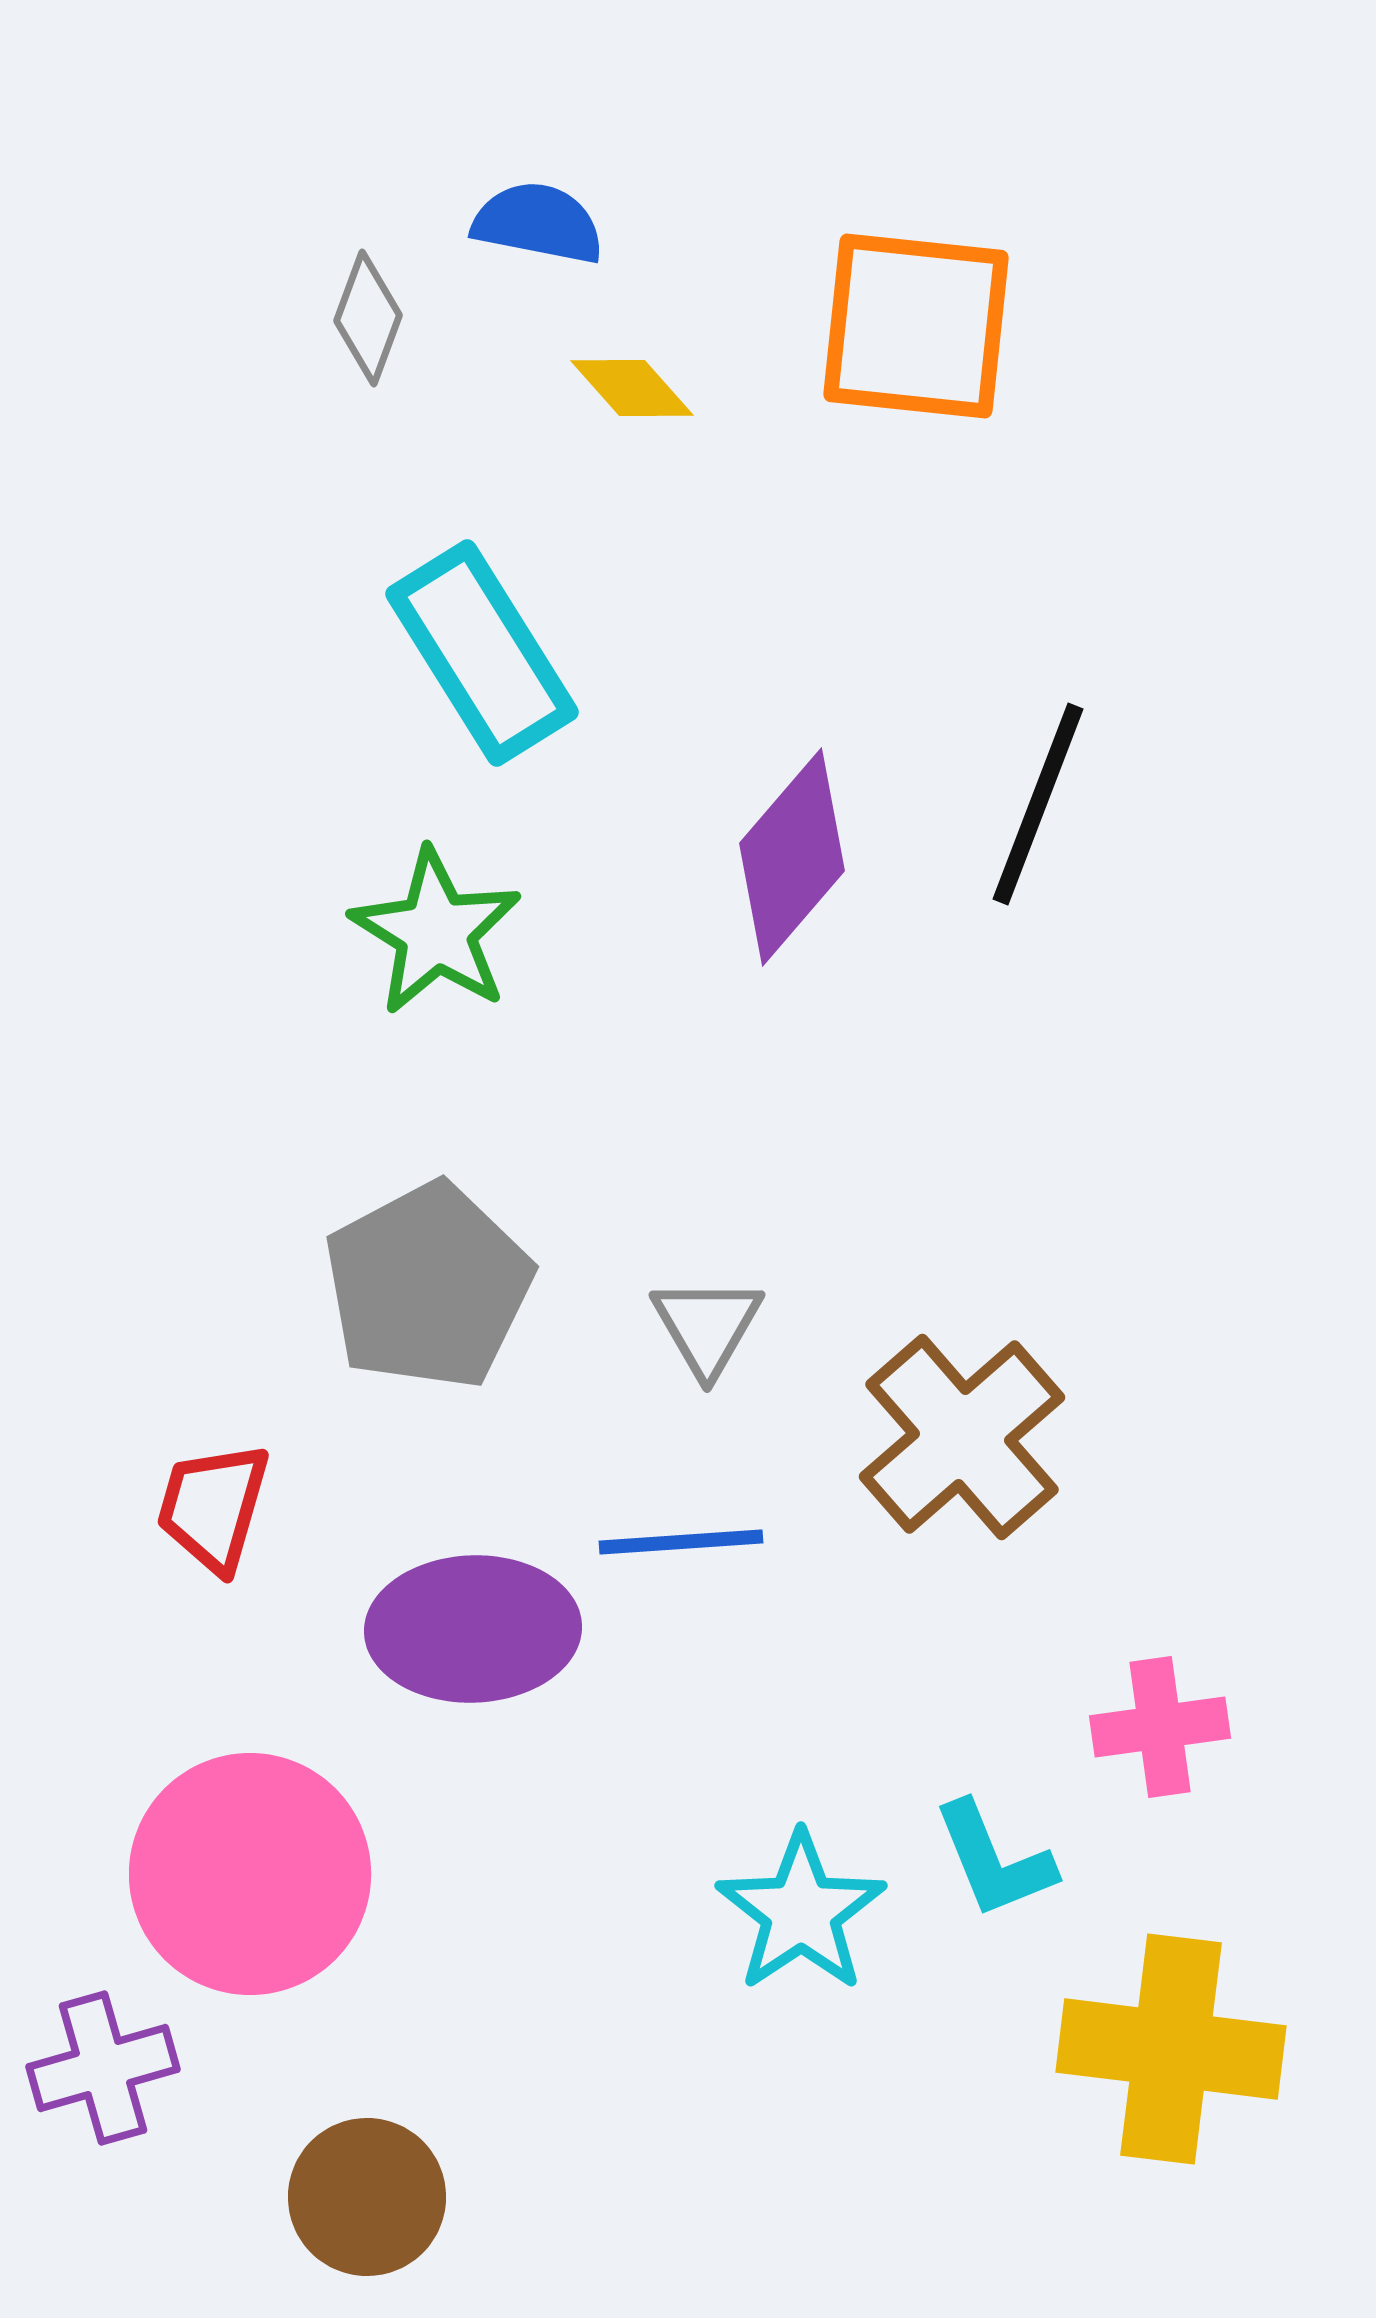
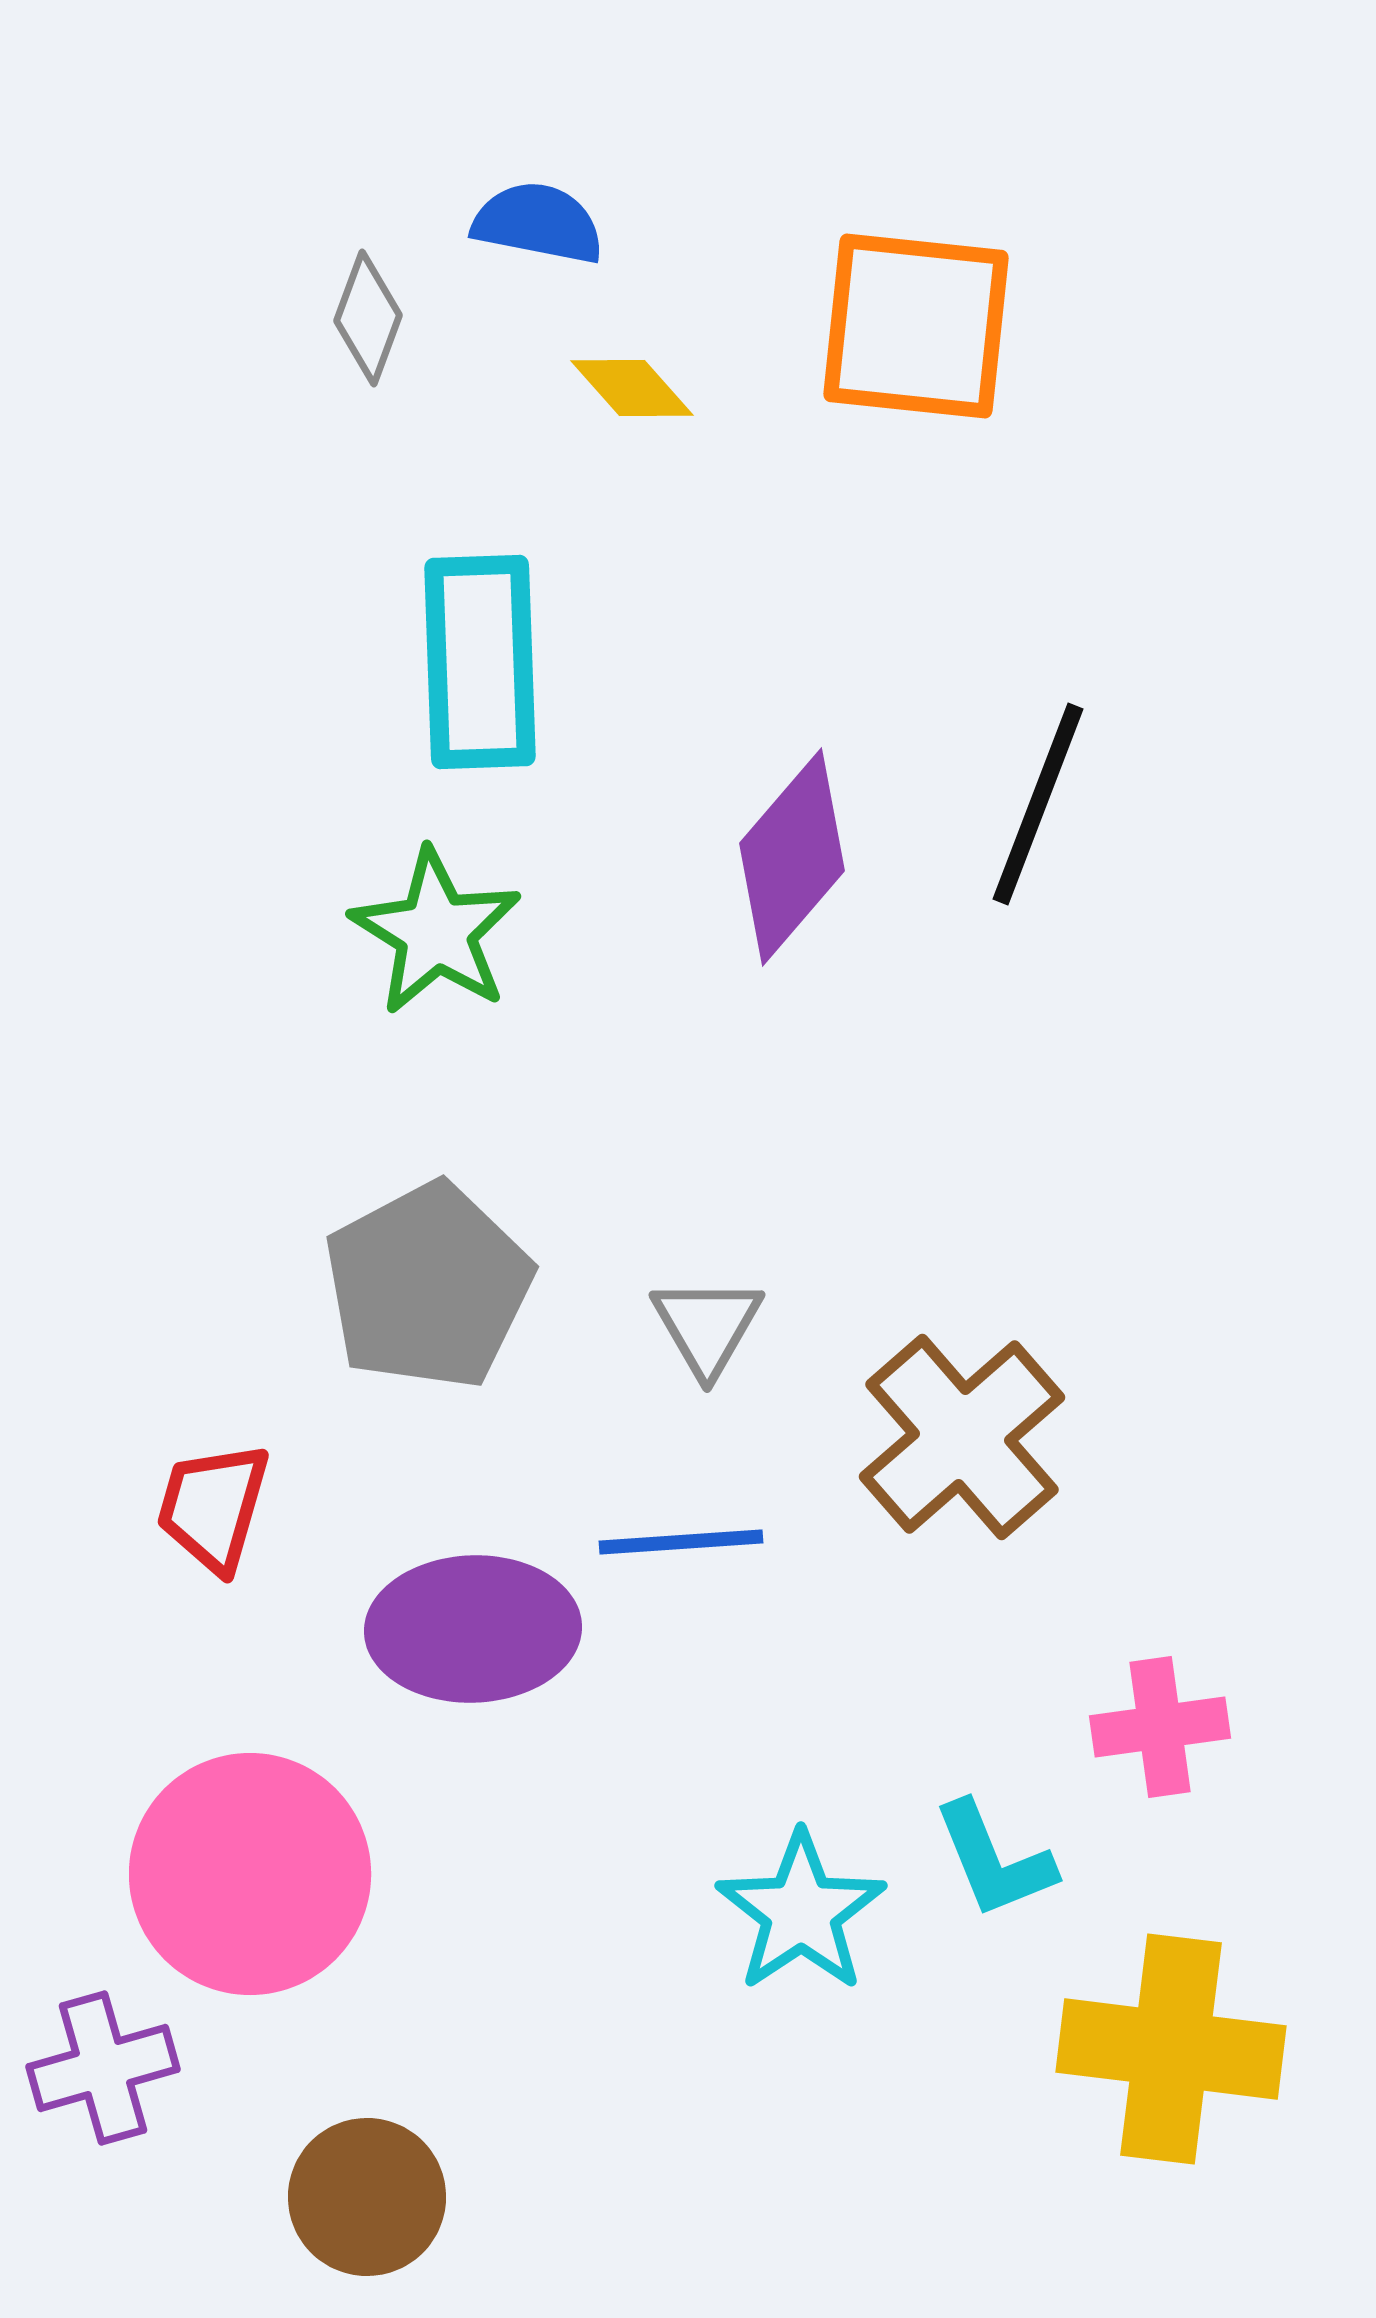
cyan rectangle: moved 2 px left, 9 px down; rotated 30 degrees clockwise
